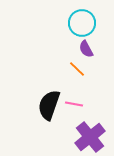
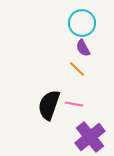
purple semicircle: moved 3 px left, 1 px up
